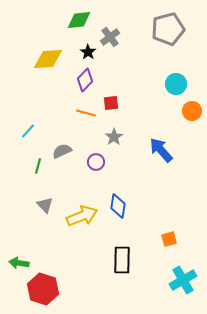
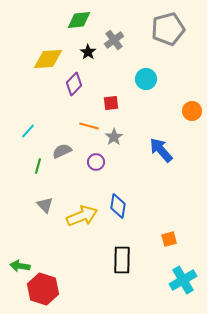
gray cross: moved 4 px right, 3 px down
purple diamond: moved 11 px left, 4 px down
cyan circle: moved 30 px left, 5 px up
orange line: moved 3 px right, 13 px down
green arrow: moved 1 px right, 3 px down
